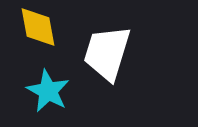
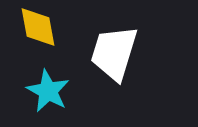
white trapezoid: moved 7 px right
